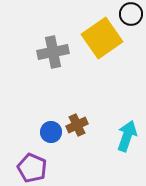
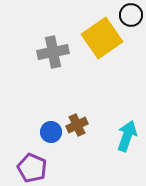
black circle: moved 1 px down
